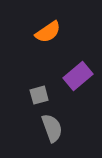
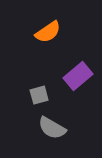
gray semicircle: rotated 140 degrees clockwise
